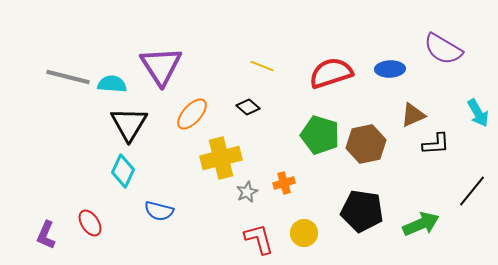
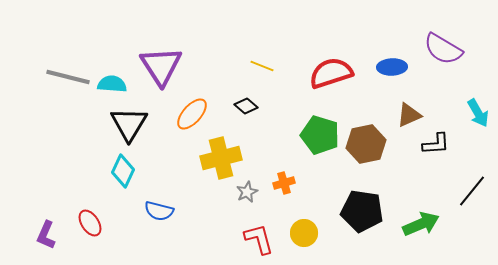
blue ellipse: moved 2 px right, 2 px up
black diamond: moved 2 px left, 1 px up
brown triangle: moved 4 px left
